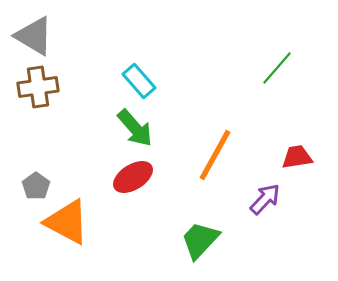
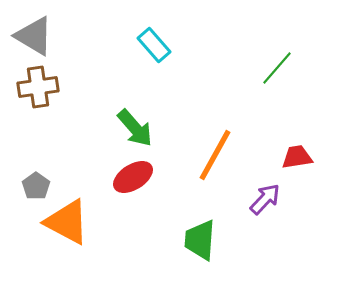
cyan rectangle: moved 15 px right, 36 px up
green trapezoid: rotated 39 degrees counterclockwise
